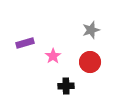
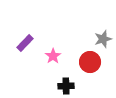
gray star: moved 12 px right, 9 px down
purple rectangle: rotated 30 degrees counterclockwise
